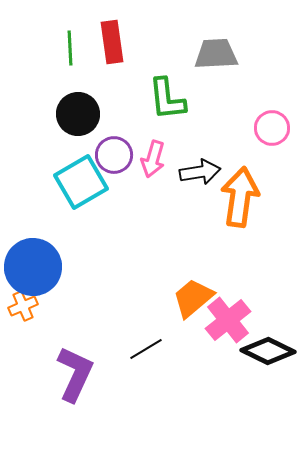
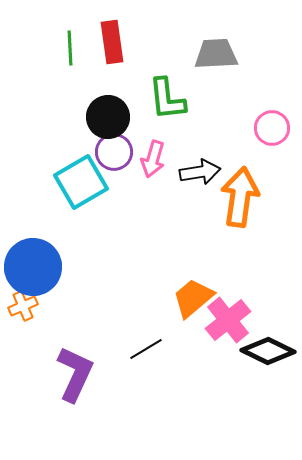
black circle: moved 30 px right, 3 px down
purple circle: moved 3 px up
